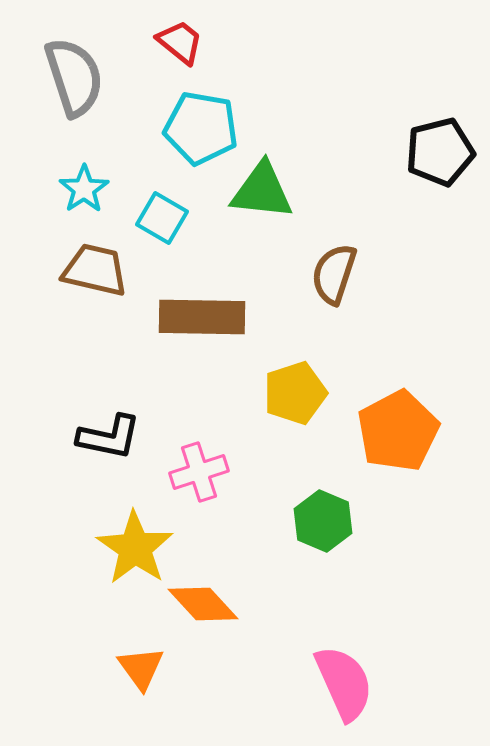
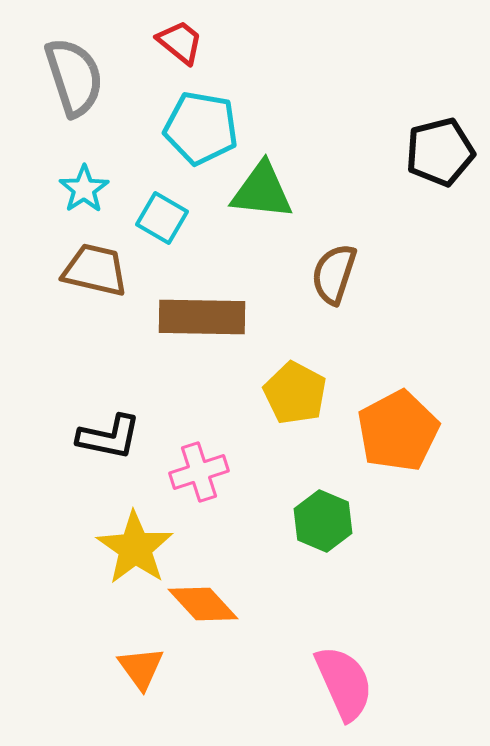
yellow pentagon: rotated 26 degrees counterclockwise
